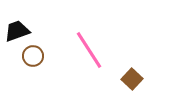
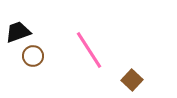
black trapezoid: moved 1 px right, 1 px down
brown square: moved 1 px down
